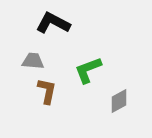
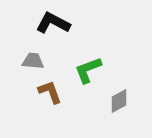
brown L-shape: moved 3 px right, 1 px down; rotated 32 degrees counterclockwise
